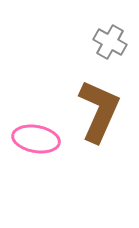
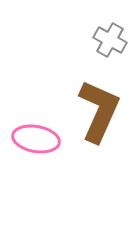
gray cross: moved 2 px up
